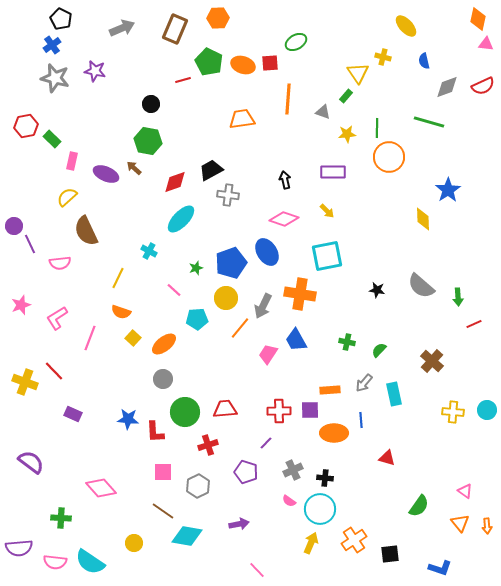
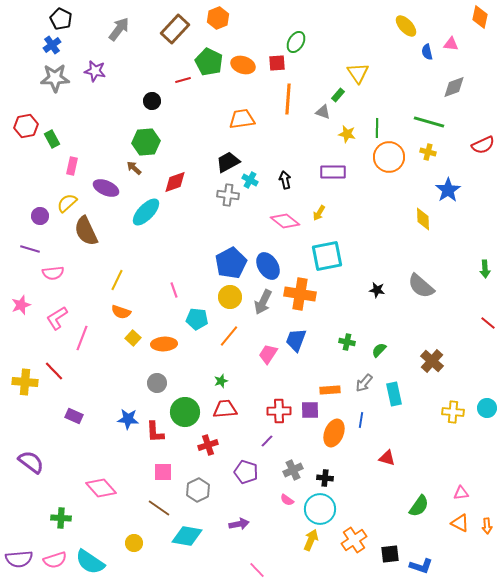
orange hexagon at (218, 18): rotated 20 degrees counterclockwise
orange diamond at (478, 19): moved 2 px right, 2 px up
gray arrow at (122, 28): moved 3 px left, 1 px down; rotated 30 degrees counterclockwise
brown rectangle at (175, 29): rotated 20 degrees clockwise
green ellipse at (296, 42): rotated 30 degrees counterclockwise
pink triangle at (486, 44): moved 35 px left
yellow cross at (383, 57): moved 45 px right, 95 px down
blue semicircle at (424, 61): moved 3 px right, 9 px up
red square at (270, 63): moved 7 px right
gray star at (55, 78): rotated 16 degrees counterclockwise
red semicircle at (483, 86): moved 59 px down
gray diamond at (447, 87): moved 7 px right
green rectangle at (346, 96): moved 8 px left, 1 px up
black circle at (151, 104): moved 1 px right, 3 px up
yellow star at (347, 134): rotated 18 degrees clockwise
green rectangle at (52, 139): rotated 18 degrees clockwise
green hexagon at (148, 141): moved 2 px left, 1 px down; rotated 16 degrees counterclockwise
pink rectangle at (72, 161): moved 5 px down
black trapezoid at (211, 170): moved 17 px right, 8 px up
purple ellipse at (106, 174): moved 14 px down
yellow semicircle at (67, 197): moved 6 px down
yellow arrow at (327, 211): moved 8 px left, 2 px down; rotated 77 degrees clockwise
cyan ellipse at (181, 219): moved 35 px left, 7 px up
pink diamond at (284, 219): moved 1 px right, 2 px down; rotated 20 degrees clockwise
purple circle at (14, 226): moved 26 px right, 10 px up
purple line at (30, 244): moved 5 px down; rotated 48 degrees counterclockwise
cyan cross at (149, 251): moved 101 px right, 71 px up
blue ellipse at (267, 252): moved 1 px right, 14 px down
pink semicircle at (60, 263): moved 7 px left, 10 px down
blue pentagon at (231, 263): rotated 8 degrees counterclockwise
green star at (196, 268): moved 25 px right, 113 px down
yellow line at (118, 278): moved 1 px left, 2 px down
pink line at (174, 290): rotated 28 degrees clockwise
green arrow at (458, 297): moved 27 px right, 28 px up
yellow circle at (226, 298): moved 4 px right, 1 px up
gray arrow at (263, 306): moved 4 px up
cyan pentagon at (197, 319): rotated 10 degrees clockwise
red line at (474, 324): moved 14 px right, 1 px up; rotated 63 degrees clockwise
orange line at (240, 328): moved 11 px left, 8 px down
pink line at (90, 338): moved 8 px left
blue trapezoid at (296, 340): rotated 50 degrees clockwise
orange ellipse at (164, 344): rotated 35 degrees clockwise
gray circle at (163, 379): moved 6 px left, 4 px down
yellow cross at (25, 382): rotated 15 degrees counterclockwise
cyan circle at (487, 410): moved 2 px up
purple rectangle at (73, 414): moved 1 px right, 2 px down
blue line at (361, 420): rotated 14 degrees clockwise
orange ellipse at (334, 433): rotated 68 degrees counterclockwise
purple line at (266, 443): moved 1 px right, 2 px up
gray hexagon at (198, 486): moved 4 px down
pink triangle at (465, 491): moved 4 px left, 2 px down; rotated 42 degrees counterclockwise
pink semicircle at (289, 501): moved 2 px left, 1 px up
brown line at (163, 511): moved 4 px left, 3 px up
orange triangle at (460, 523): rotated 24 degrees counterclockwise
yellow arrow at (311, 543): moved 3 px up
purple semicircle at (19, 548): moved 11 px down
pink semicircle at (55, 562): moved 2 px up; rotated 25 degrees counterclockwise
blue L-shape at (440, 568): moved 19 px left, 2 px up
